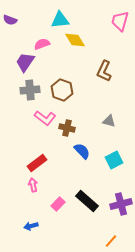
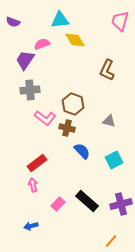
purple semicircle: moved 3 px right, 2 px down
purple trapezoid: moved 2 px up
brown L-shape: moved 3 px right, 1 px up
brown hexagon: moved 11 px right, 14 px down
